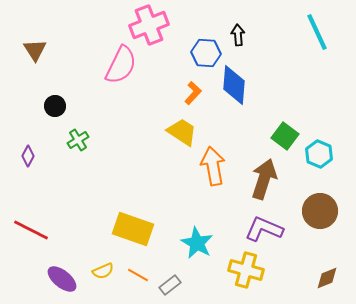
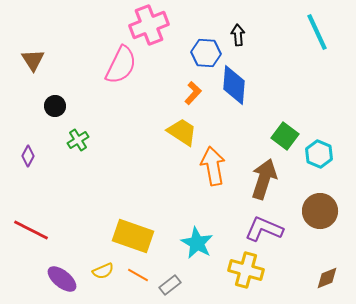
brown triangle: moved 2 px left, 10 px down
yellow rectangle: moved 7 px down
